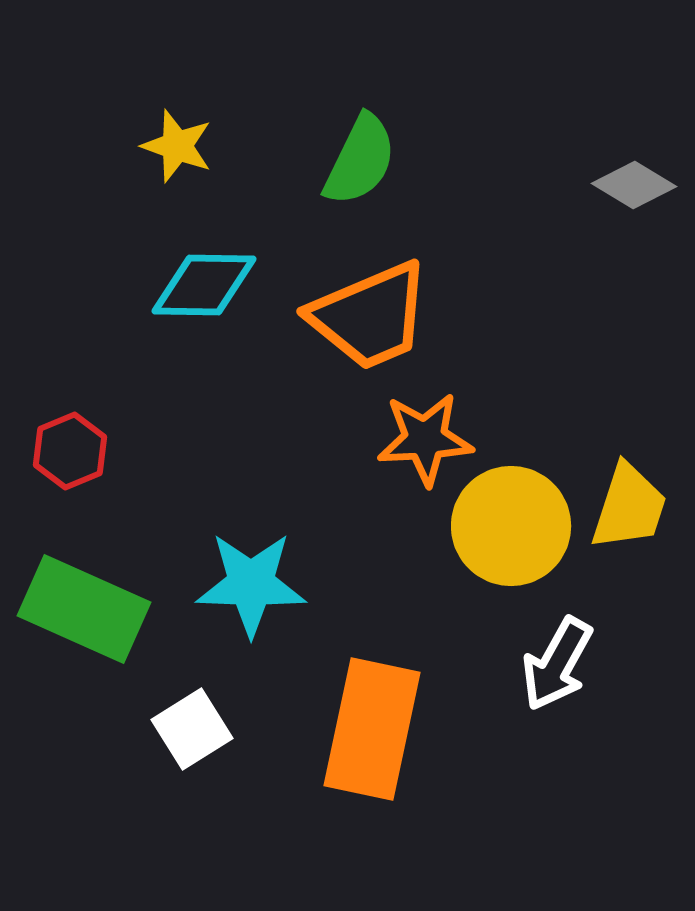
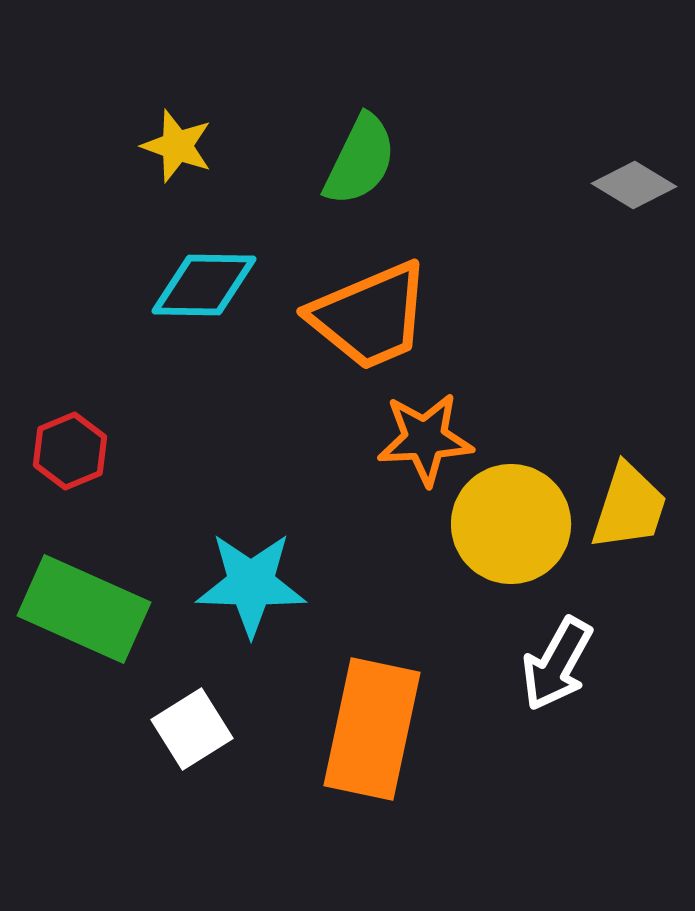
yellow circle: moved 2 px up
